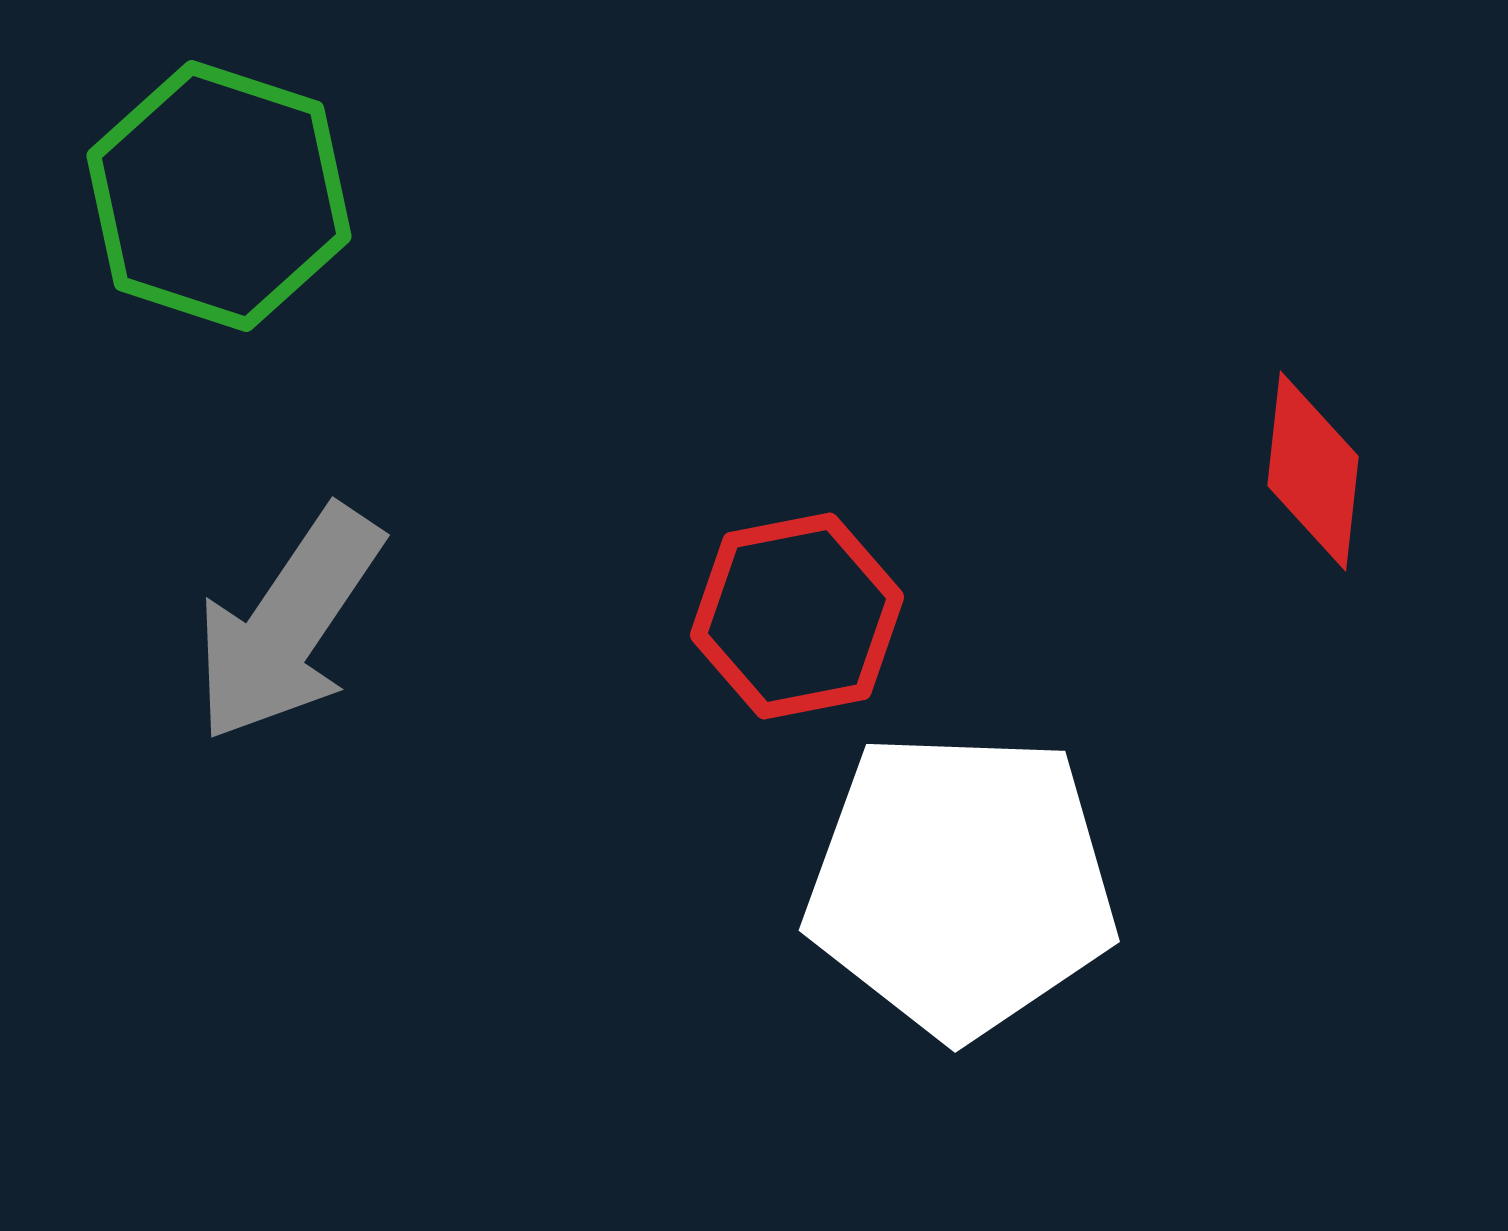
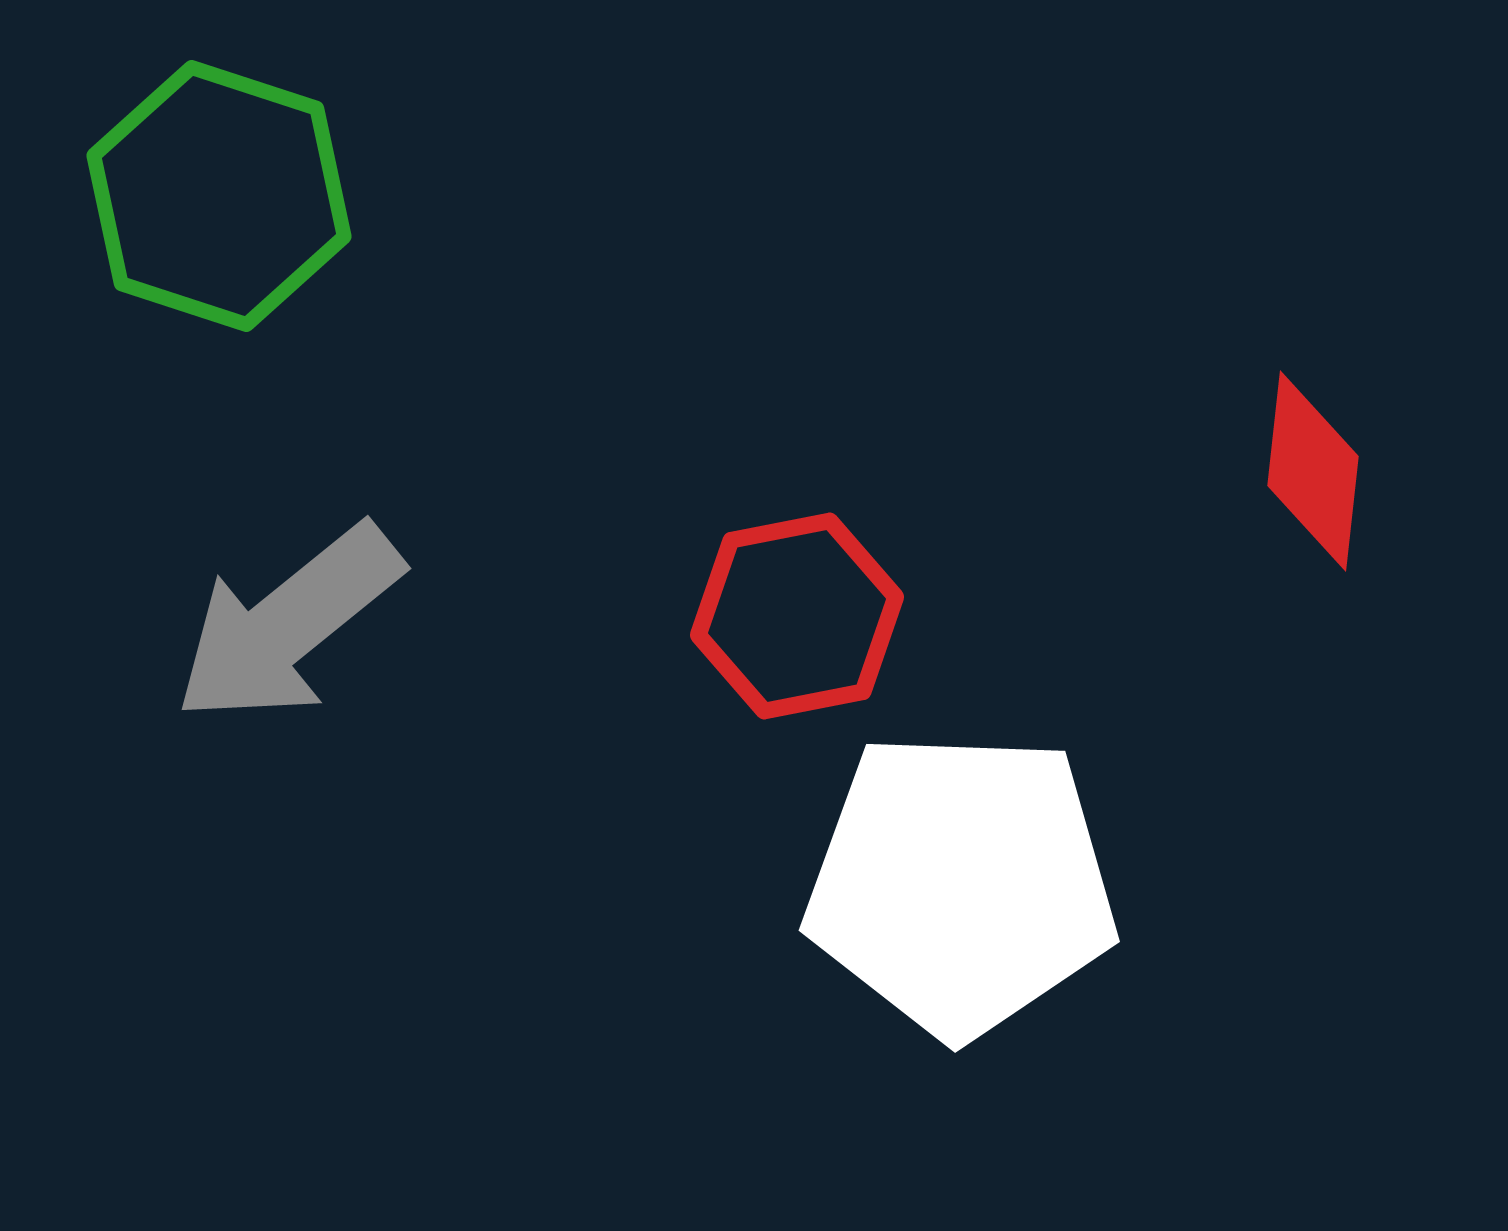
gray arrow: rotated 17 degrees clockwise
